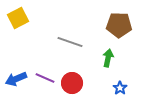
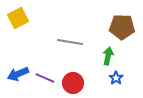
brown pentagon: moved 3 px right, 2 px down
gray line: rotated 10 degrees counterclockwise
green arrow: moved 2 px up
blue arrow: moved 2 px right, 5 px up
red circle: moved 1 px right
blue star: moved 4 px left, 10 px up
